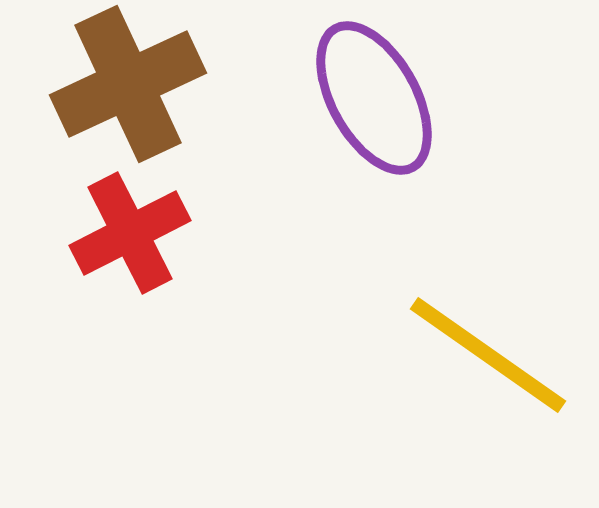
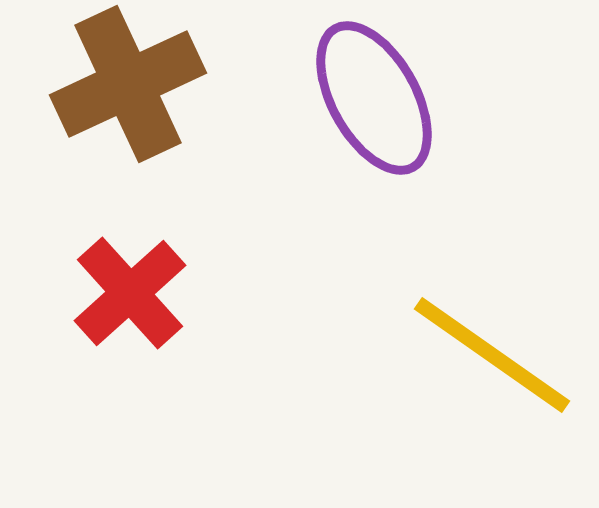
red cross: moved 60 px down; rotated 15 degrees counterclockwise
yellow line: moved 4 px right
